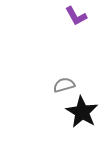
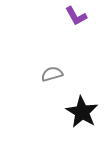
gray semicircle: moved 12 px left, 11 px up
